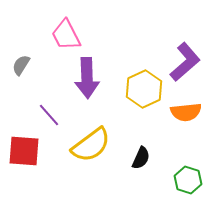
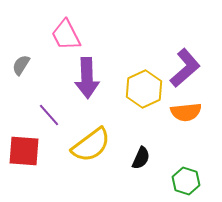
purple L-shape: moved 6 px down
green hexagon: moved 2 px left, 1 px down
